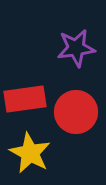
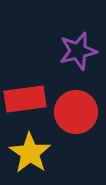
purple star: moved 2 px right, 3 px down; rotated 6 degrees counterclockwise
yellow star: rotated 6 degrees clockwise
